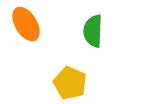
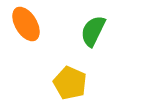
green semicircle: rotated 24 degrees clockwise
